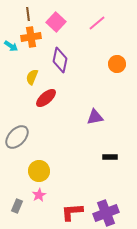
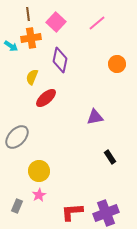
orange cross: moved 1 px down
black rectangle: rotated 56 degrees clockwise
